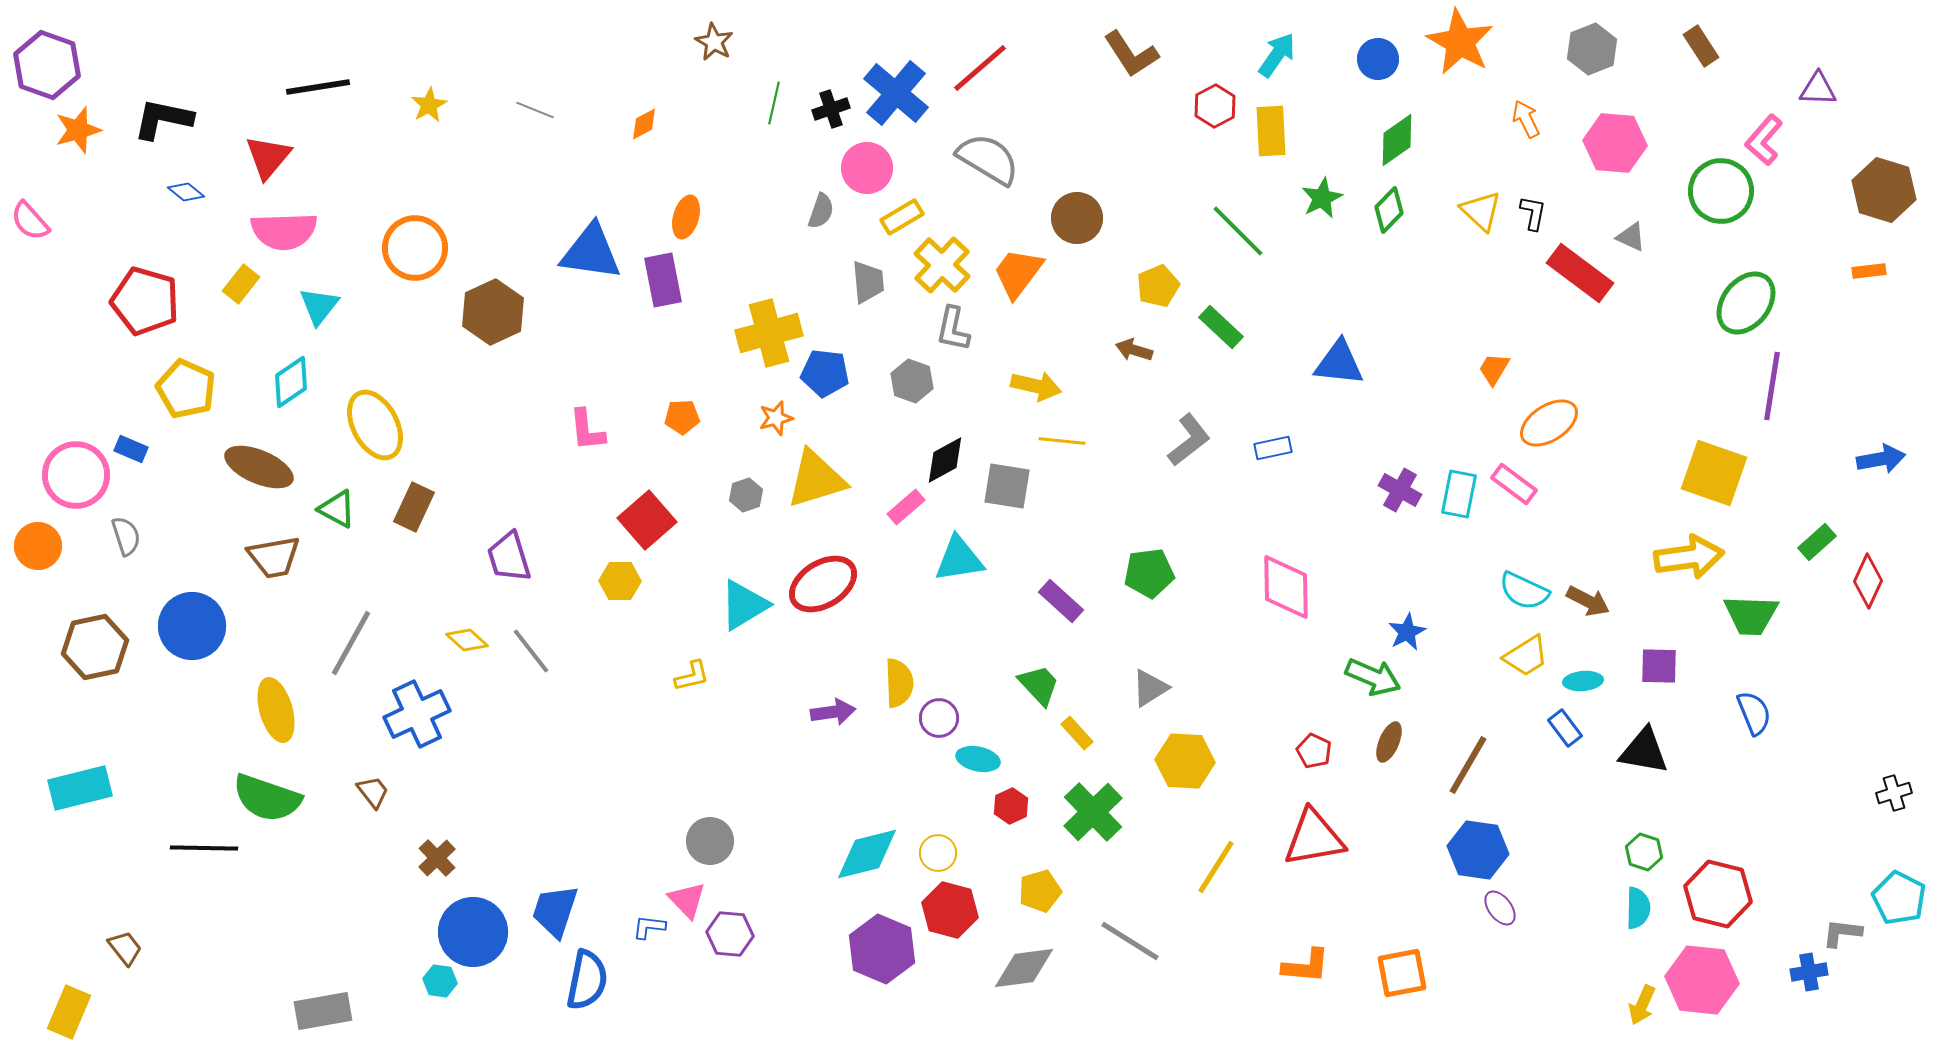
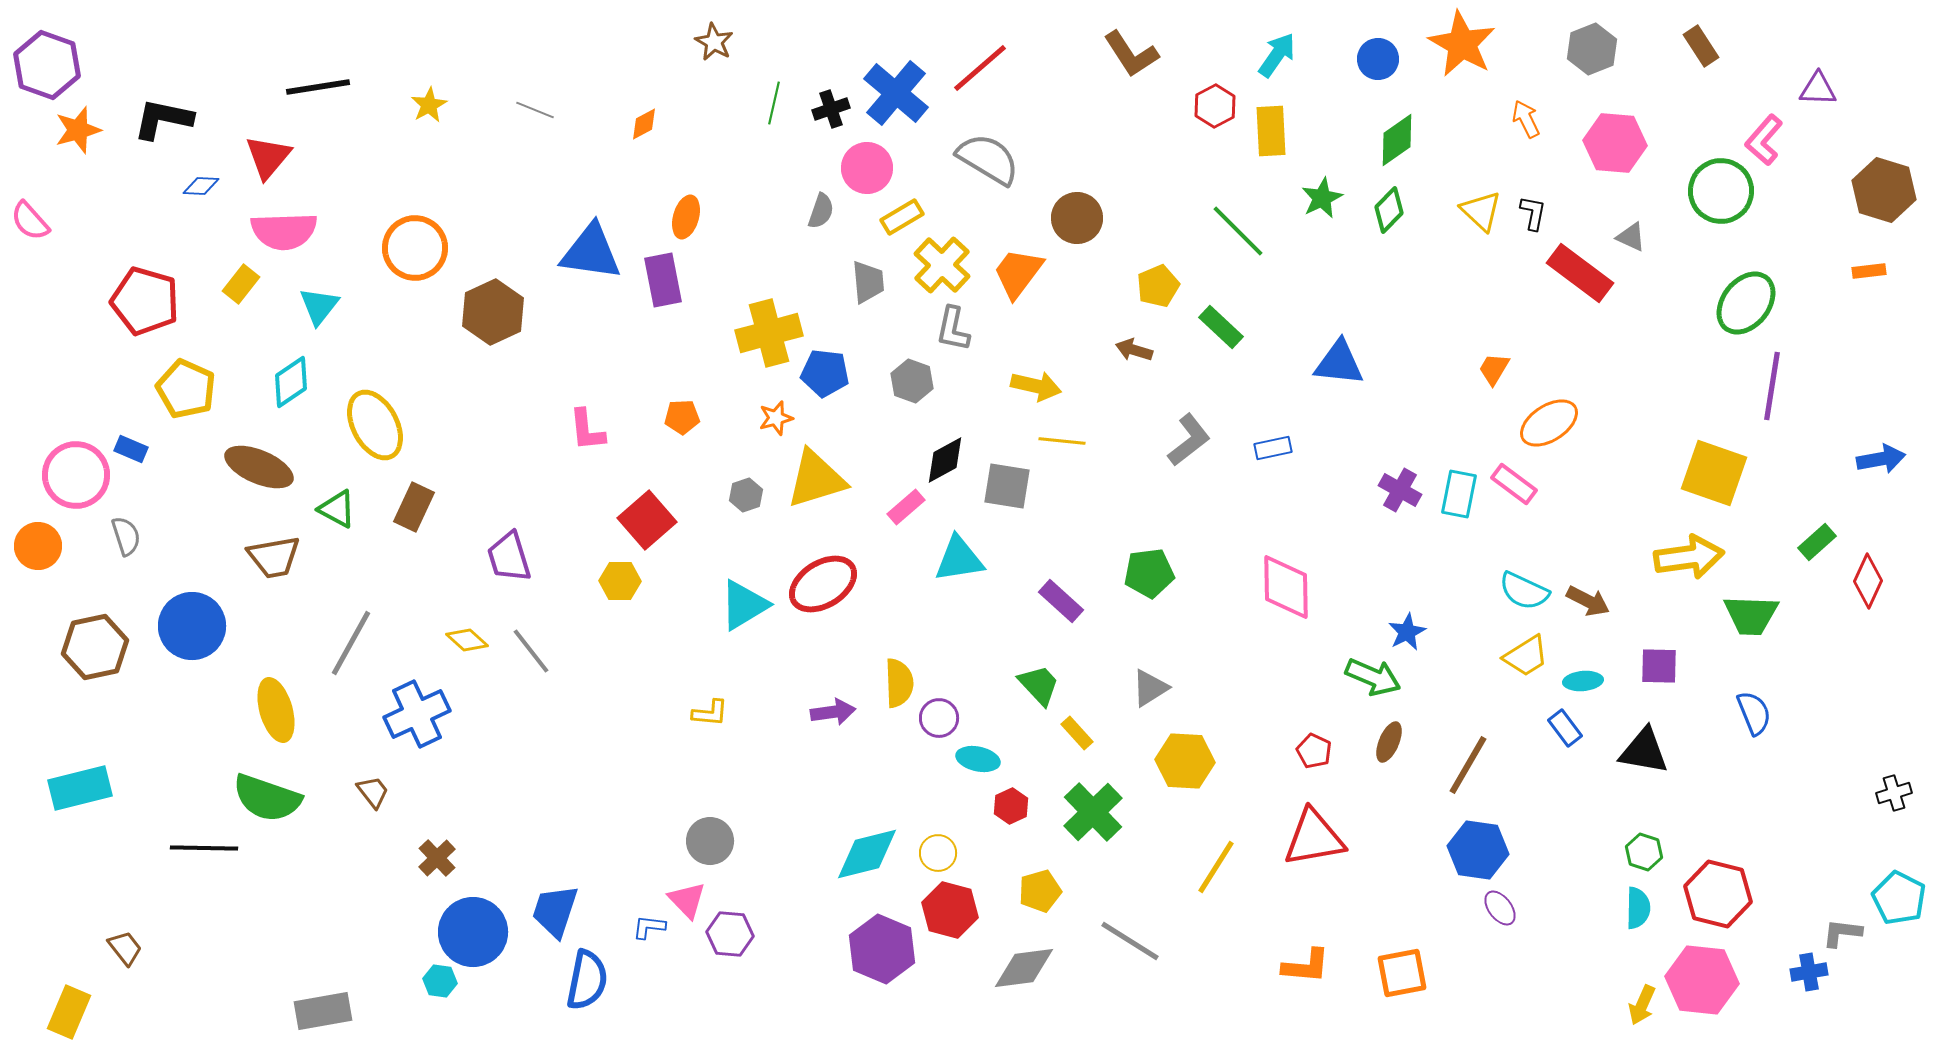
orange star at (1460, 42): moved 2 px right, 2 px down
blue diamond at (186, 192): moved 15 px right, 6 px up; rotated 36 degrees counterclockwise
yellow L-shape at (692, 676): moved 18 px right, 37 px down; rotated 18 degrees clockwise
